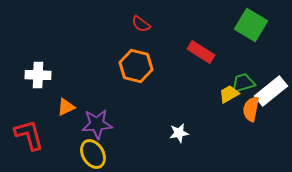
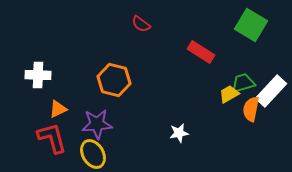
orange hexagon: moved 22 px left, 14 px down
white rectangle: rotated 8 degrees counterclockwise
orange triangle: moved 8 px left, 2 px down
red L-shape: moved 23 px right, 3 px down
